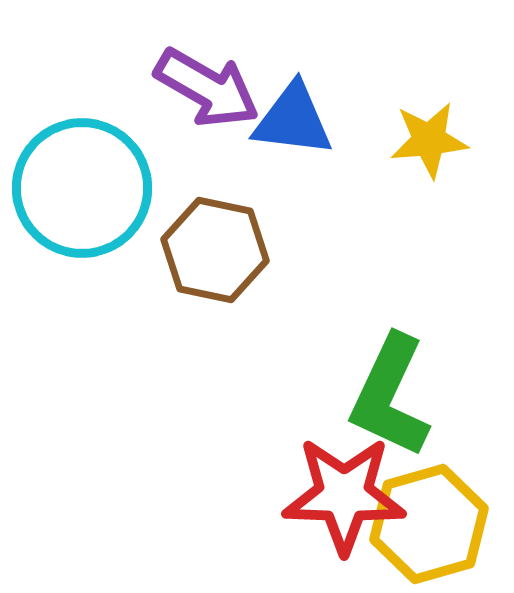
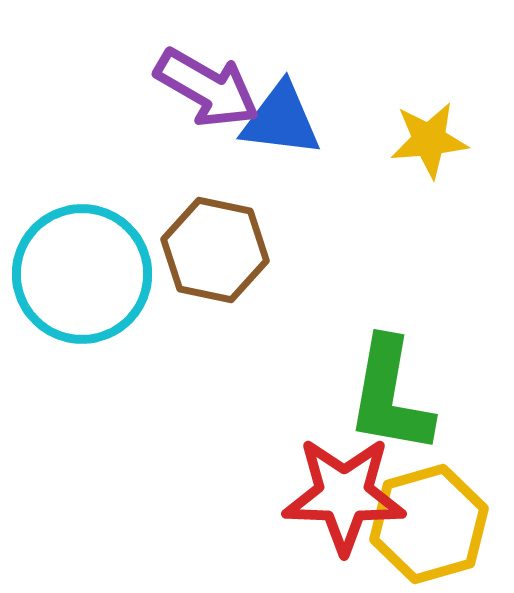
blue triangle: moved 12 px left
cyan circle: moved 86 px down
green L-shape: rotated 15 degrees counterclockwise
